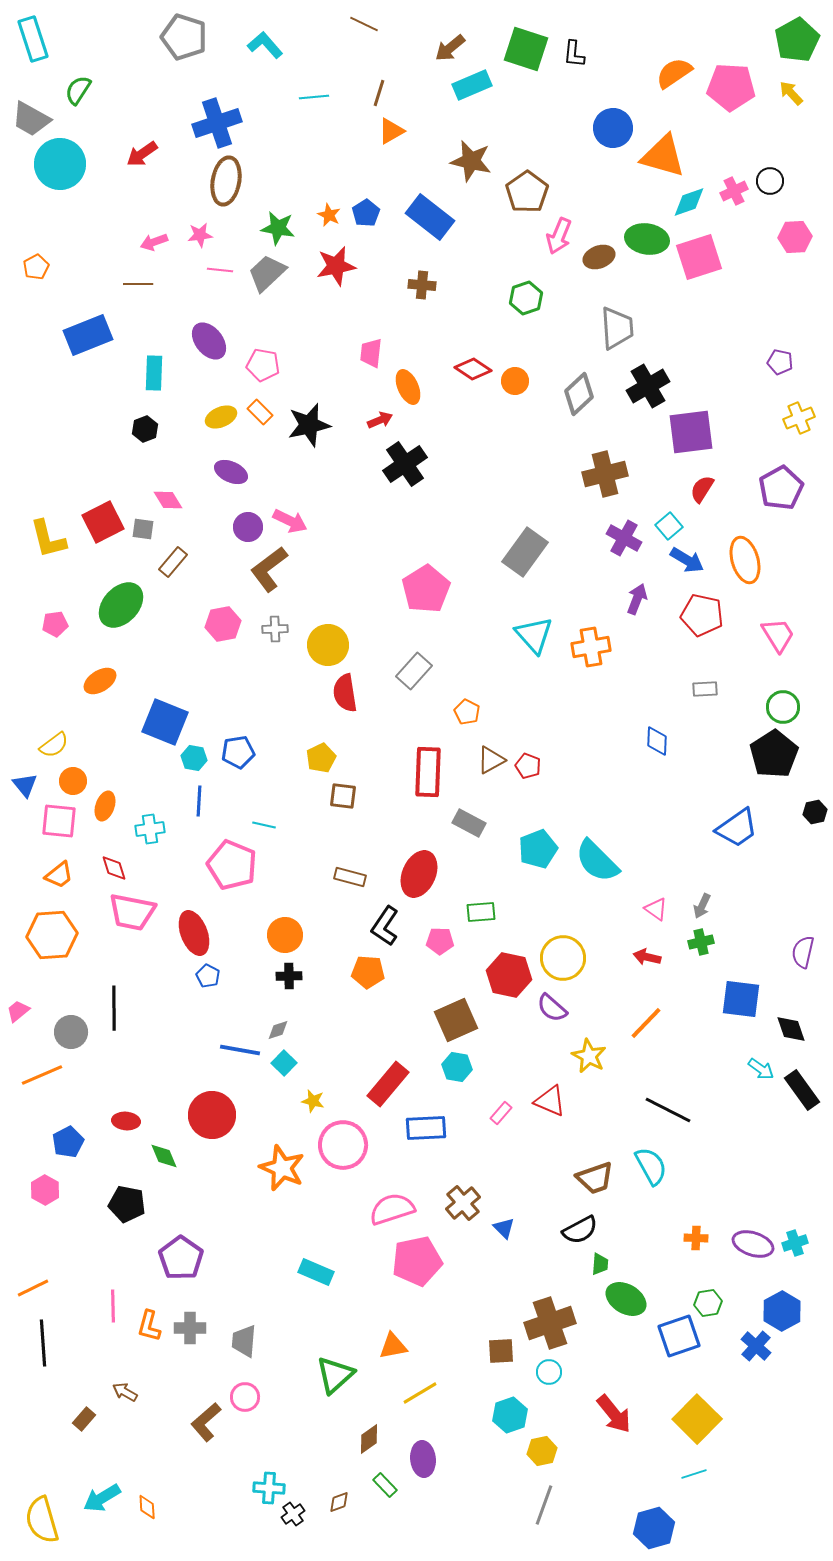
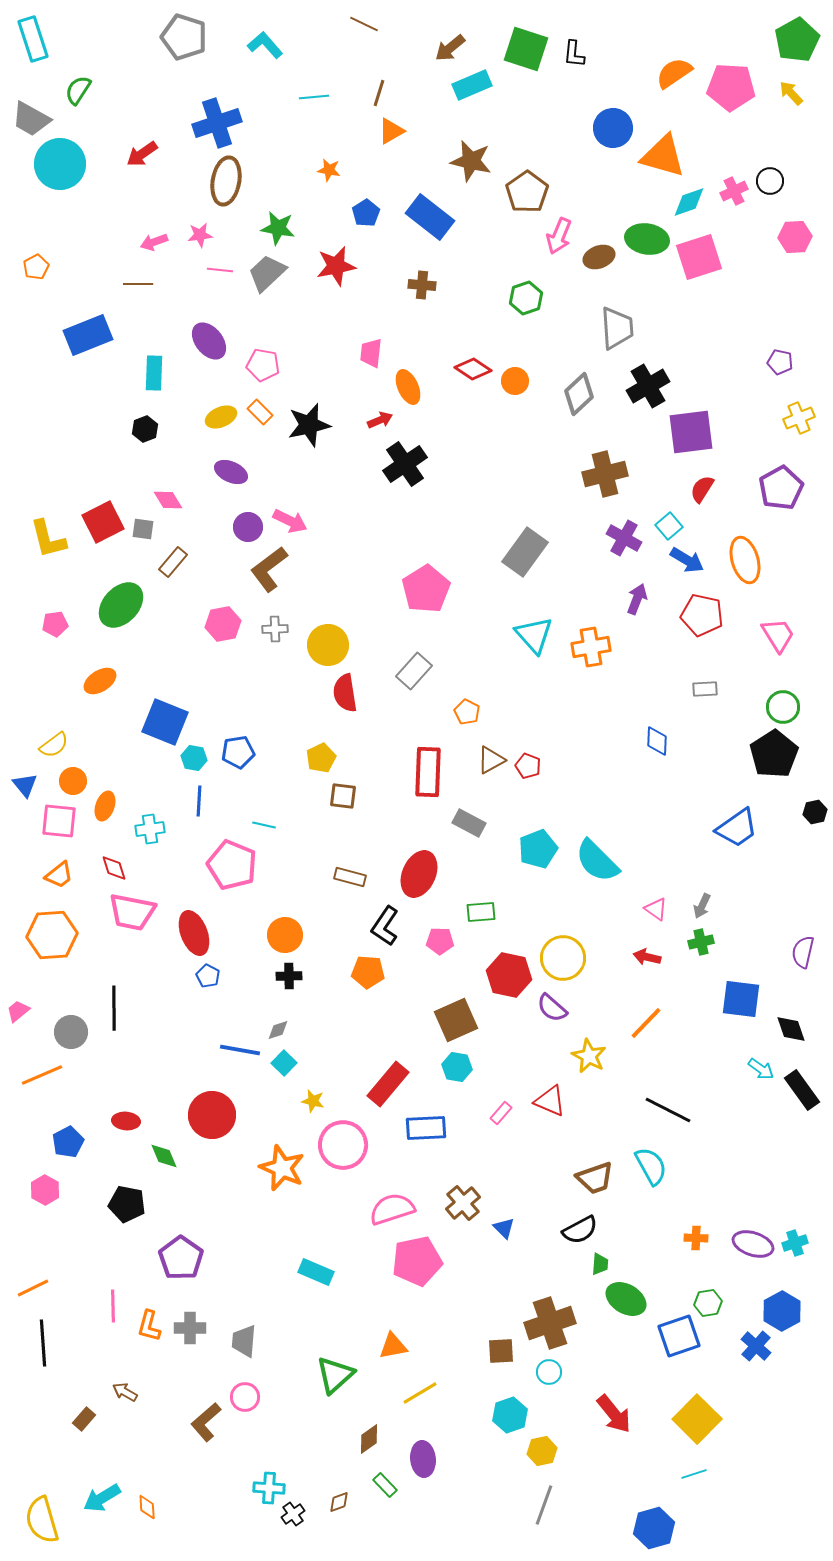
orange star at (329, 215): moved 45 px up; rotated 15 degrees counterclockwise
